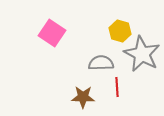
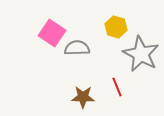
yellow hexagon: moved 4 px left, 4 px up
gray star: moved 1 px left
gray semicircle: moved 24 px left, 15 px up
red line: rotated 18 degrees counterclockwise
